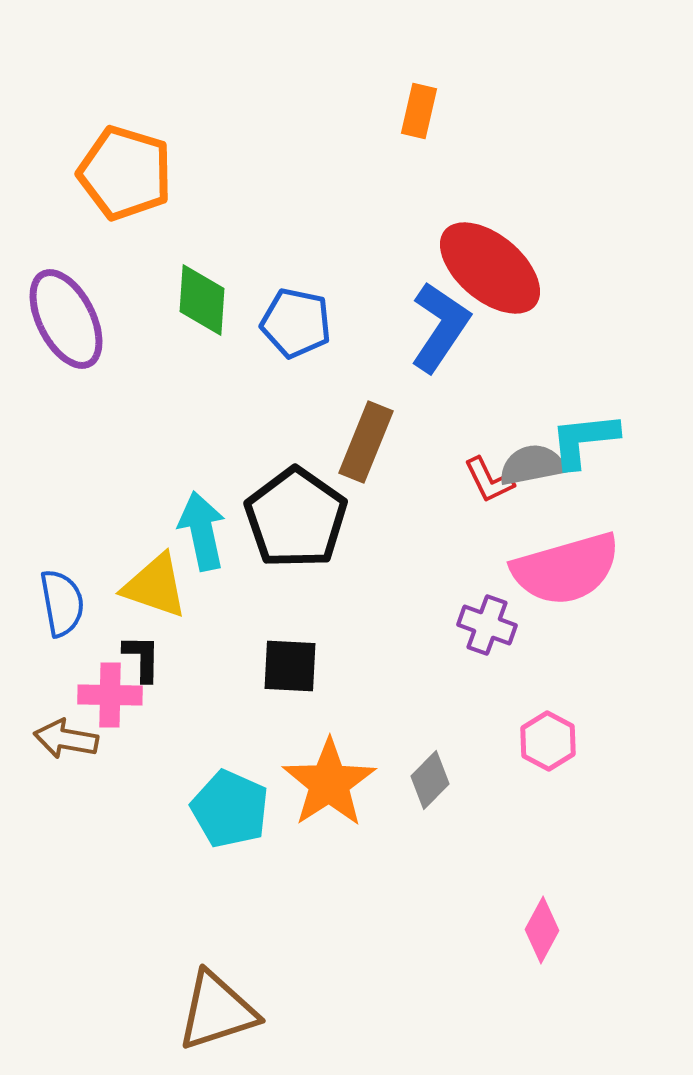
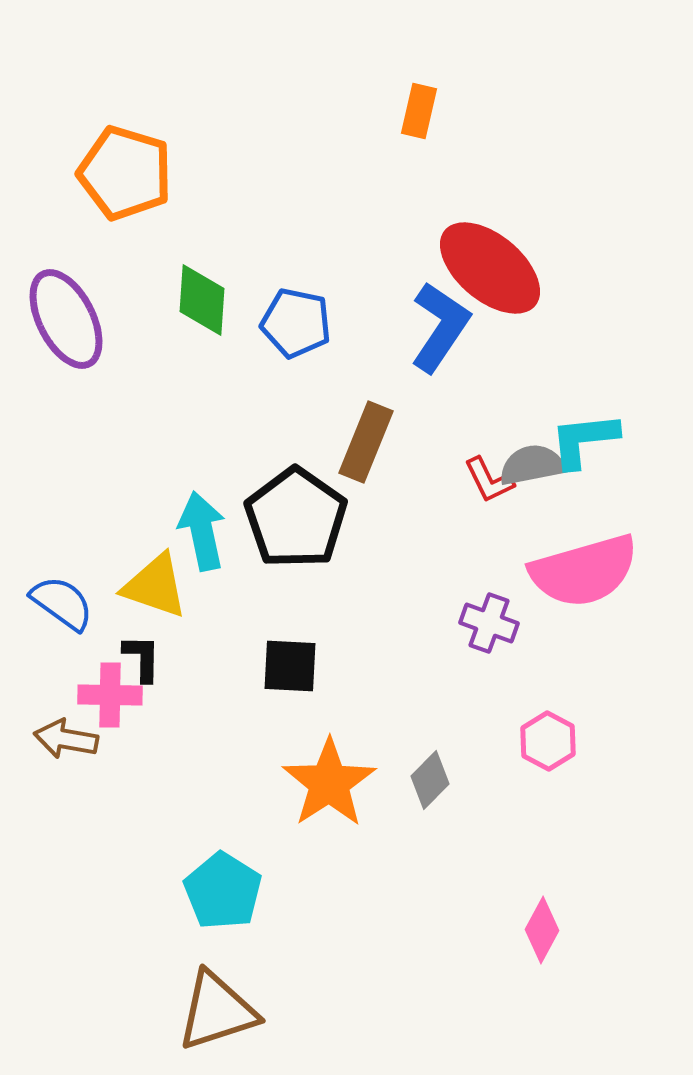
pink semicircle: moved 18 px right, 2 px down
blue semicircle: rotated 44 degrees counterclockwise
purple cross: moved 2 px right, 2 px up
cyan pentagon: moved 7 px left, 82 px down; rotated 8 degrees clockwise
